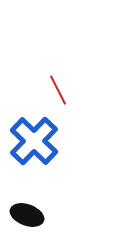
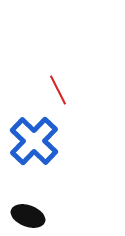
black ellipse: moved 1 px right, 1 px down
